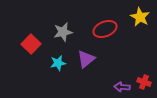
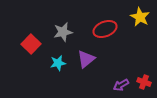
purple arrow: moved 1 px left, 2 px up; rotated 35 degrees counterclockwise
